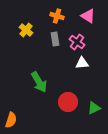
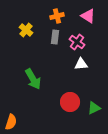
orange cross: rotated 32 degrees counterclockwise
gray rectangle: moved 2 px up; rotated 16 degrees clockwise
white triangle: moved 1 px left, 1 px down
green arrow: moved 6 px left, 3 px up
red circle: moved 2 px right
orange semicircle: moved 2 px down
